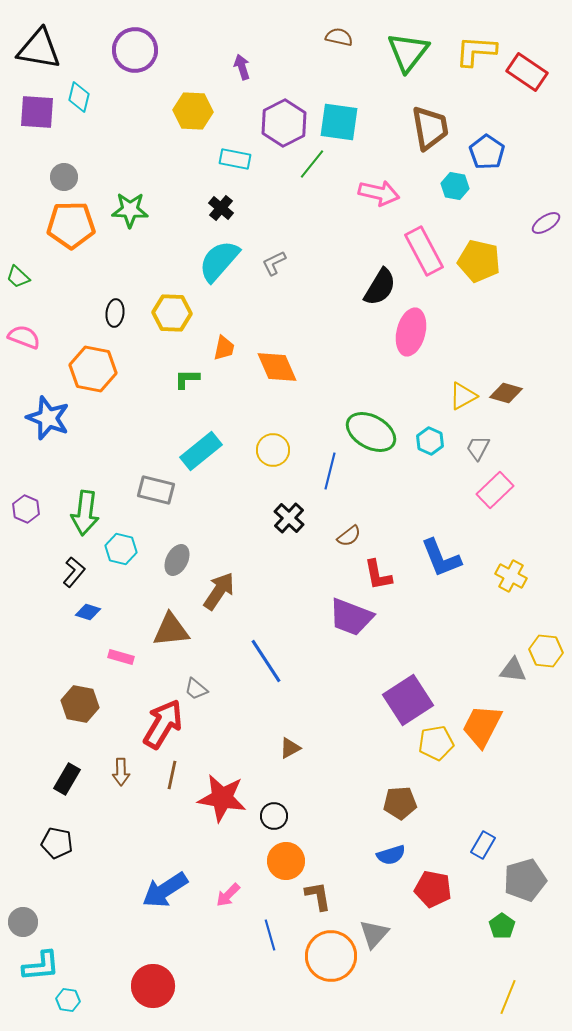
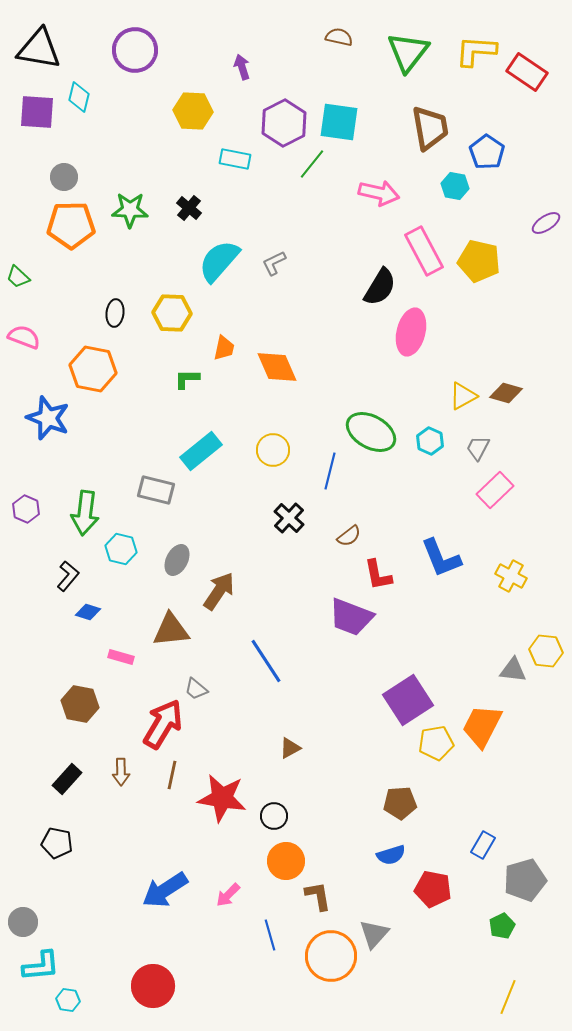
black cross at (221, 208): moved 32 px left
black L-shape at (74, 572): moved 6 px left, 4 px down
black rectangle at (67, 779): rotated 12 degrees clockwise
green pentagon at (502, 926): rotated 10 degrees clockwise
